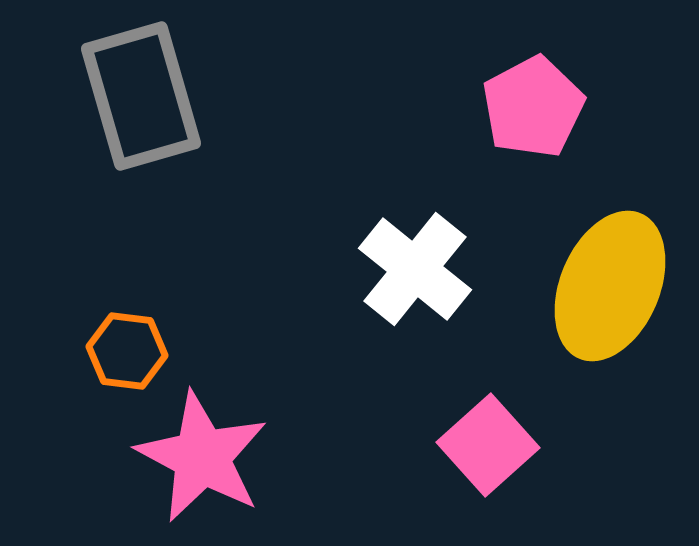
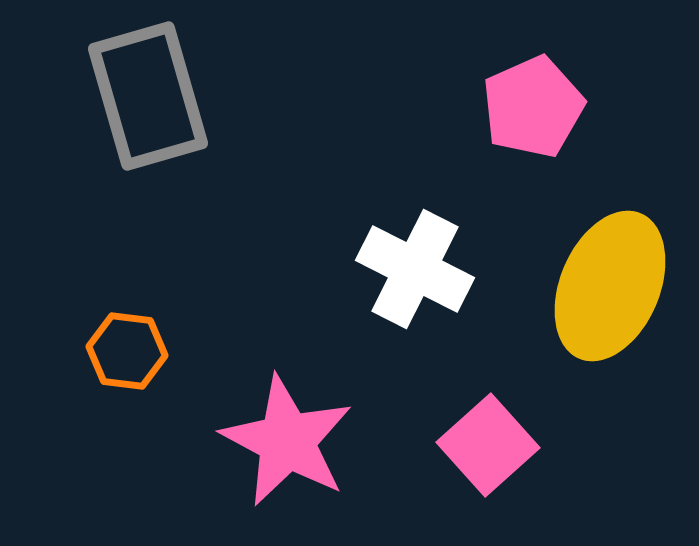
gray rectangle: moved 7 px right
pink pentagon: rotated 4 degrees clockwise
white cross: rotated 12 degrees counterclockwise
pink star: moved 85 px right, 16 px up
